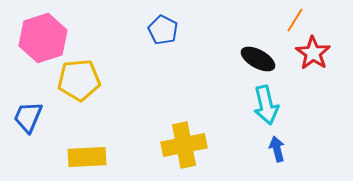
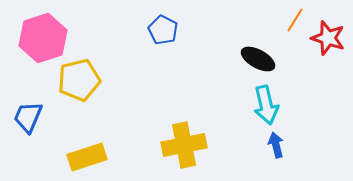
red star: moved 15 px right, 15 px up; rotated 16 degrees counterclockwise
yellow pentagon: rotated 9 degrees counterclockwise
blue arrow: moved 1 px left, 4 px up
yellow rectangle: rotated 15 degrees counterclockwise
